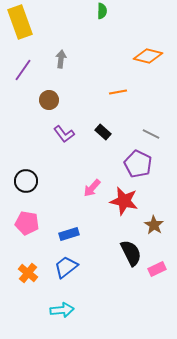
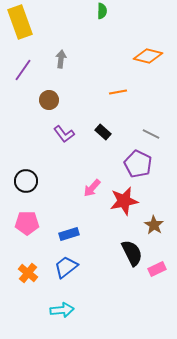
red star: rotated 24 degrees counterclockwise
pink pentagon: rotated 10 degrees counterclockwise
black semicircle: moved 1 px right
